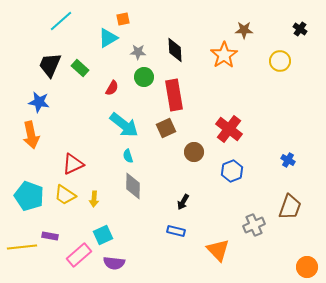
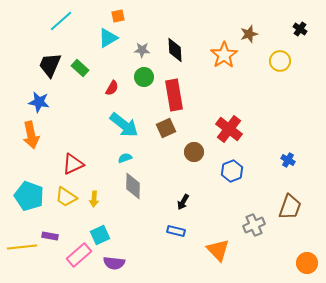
orange square: moved 5 px left, 3 px up
brown star: moved 5 px right, 4 px down; rotated 18 degrees counterclockwise
gray star: moved 4 px right, 2 px up
cyan semicircle: moved 3 px left, 2 px down; rotated 88 degrees clockwise
yellow trapezoid: moved 1 px right, 2 px down
cyan square: moved 3 px left
orange circle: moved 4 px up
